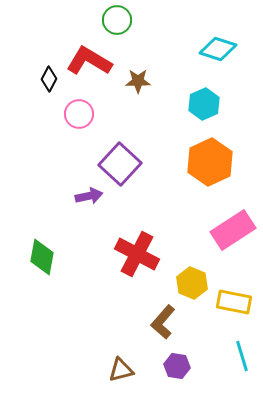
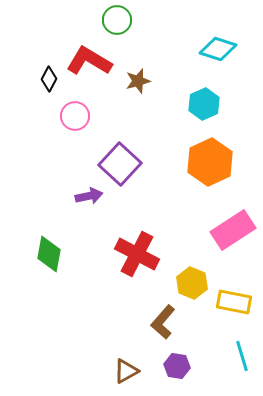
brown star: rotated 15 degrees counterclockwise
pink circle: moved 4 px left, 2 px down
green diamond: moved 7 px right, 3 px up
brown triangle: moved 5 px right, 1 px down; rotated 16 degrees counterclockwise
